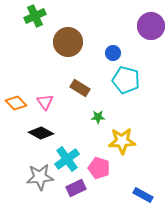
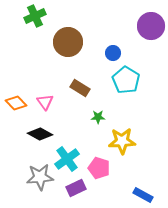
cyan pentagon: rotated 16 degrees clockwise
black diamond: moved 1 px left, 1 px down
